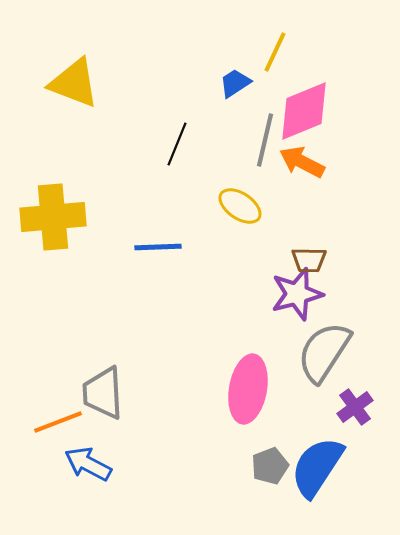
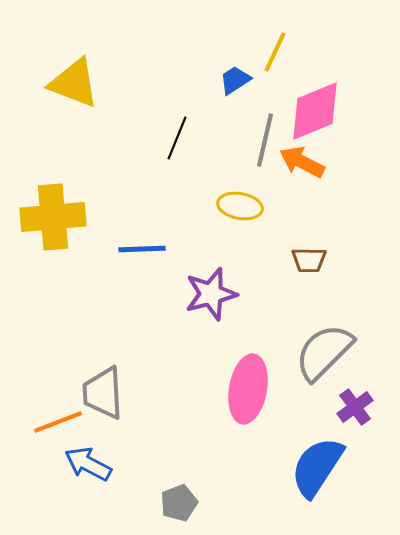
blue trapezoid: moved 3 px up
pink diamond: moved 11 px right
black line: moved 6 px up
yellow ellipse: rotated 24 degrees counterclockwise
blue line: moved 16 px left, 2 px down
purple star: moved 86 px left
gray semicircle: rotated 12 degrees clockwise
gray pentagon: moved 91 px left, 37 px down
